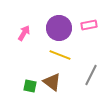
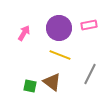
gray line: moved 1 px left, 1 px up
